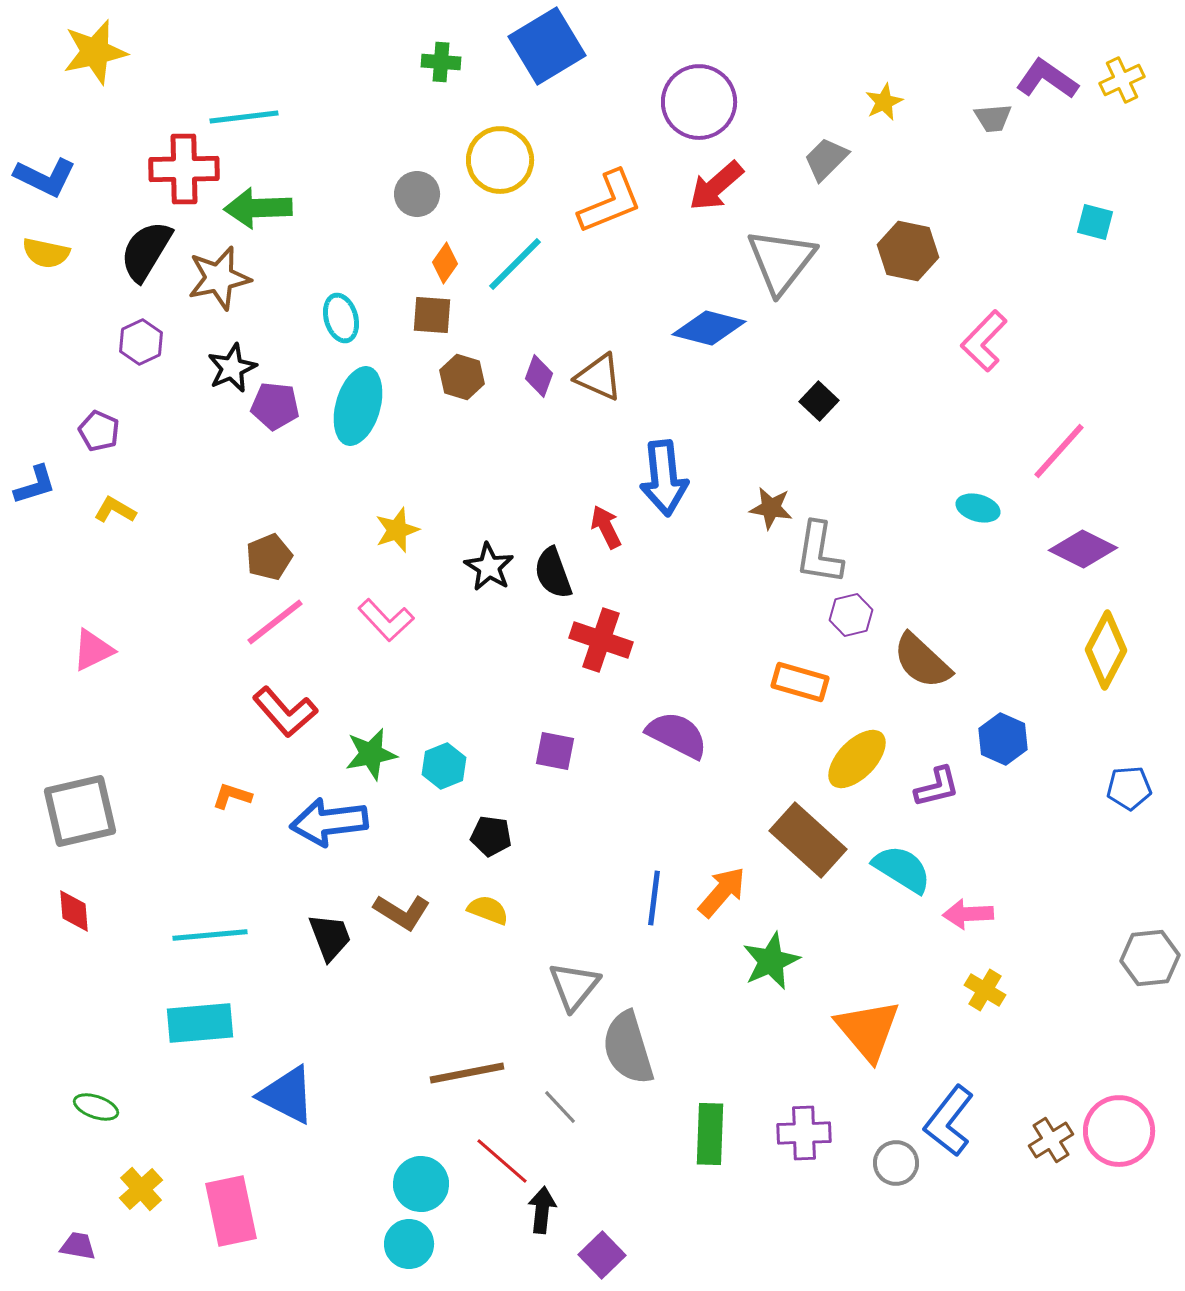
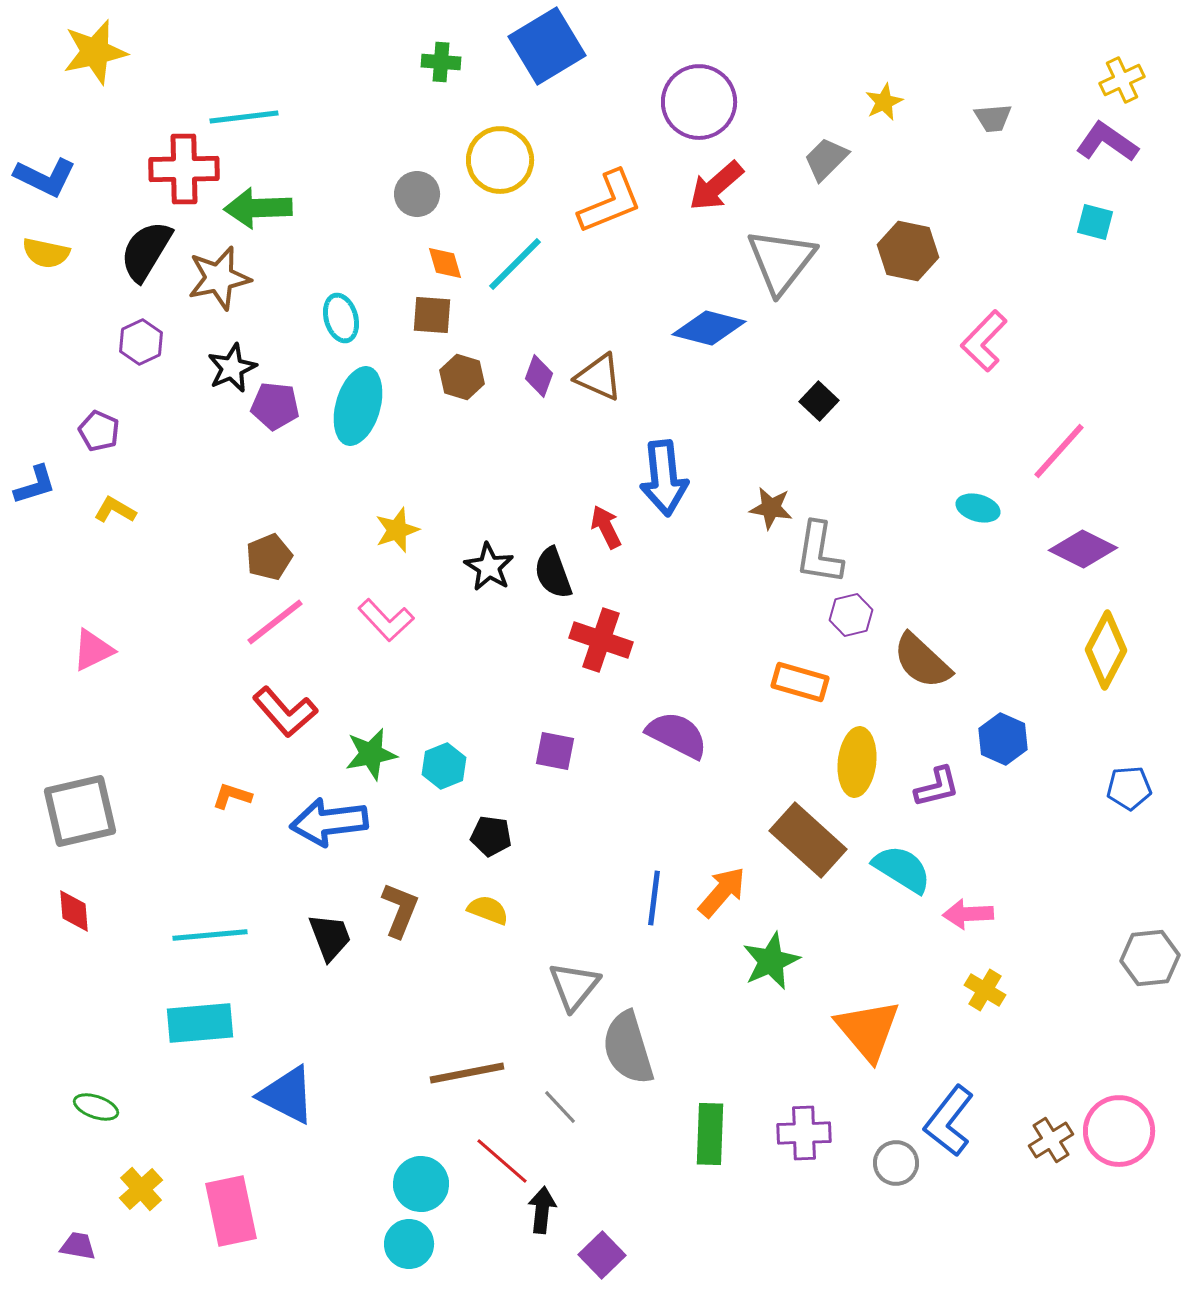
purple L-shape at (1047, 79): moved 60 px right, 63 px down
orange diamond at (445, 263): rotated 51 degrees counterclockwise
yellow ellipse at (857, 759): moved 3 px down; rotated 38 degrees counterclockwise
brown L-shape at (402, 912): moved 2 px left, 2 px up; rotated 100 degrees counterclockwise
